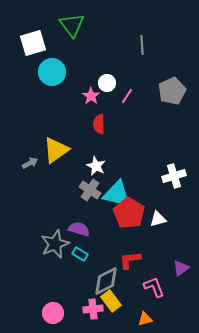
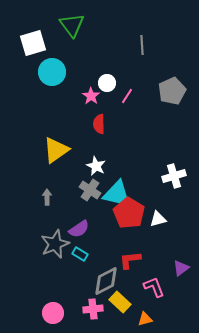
gray arrow: moved 17 px right, 34 px down; rotated 63 degrees counterclockwise
purple semicircle: rotated 130 degrees clockwise
yellow rectangle: moved 9 px right, 1 px down; rotated 10 degrees counterclockwise
